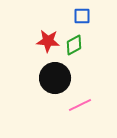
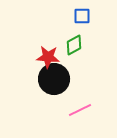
red star: moved 16 px down
black circle: moved 1 px left, 1 px down
pink line: moved 5 px down
